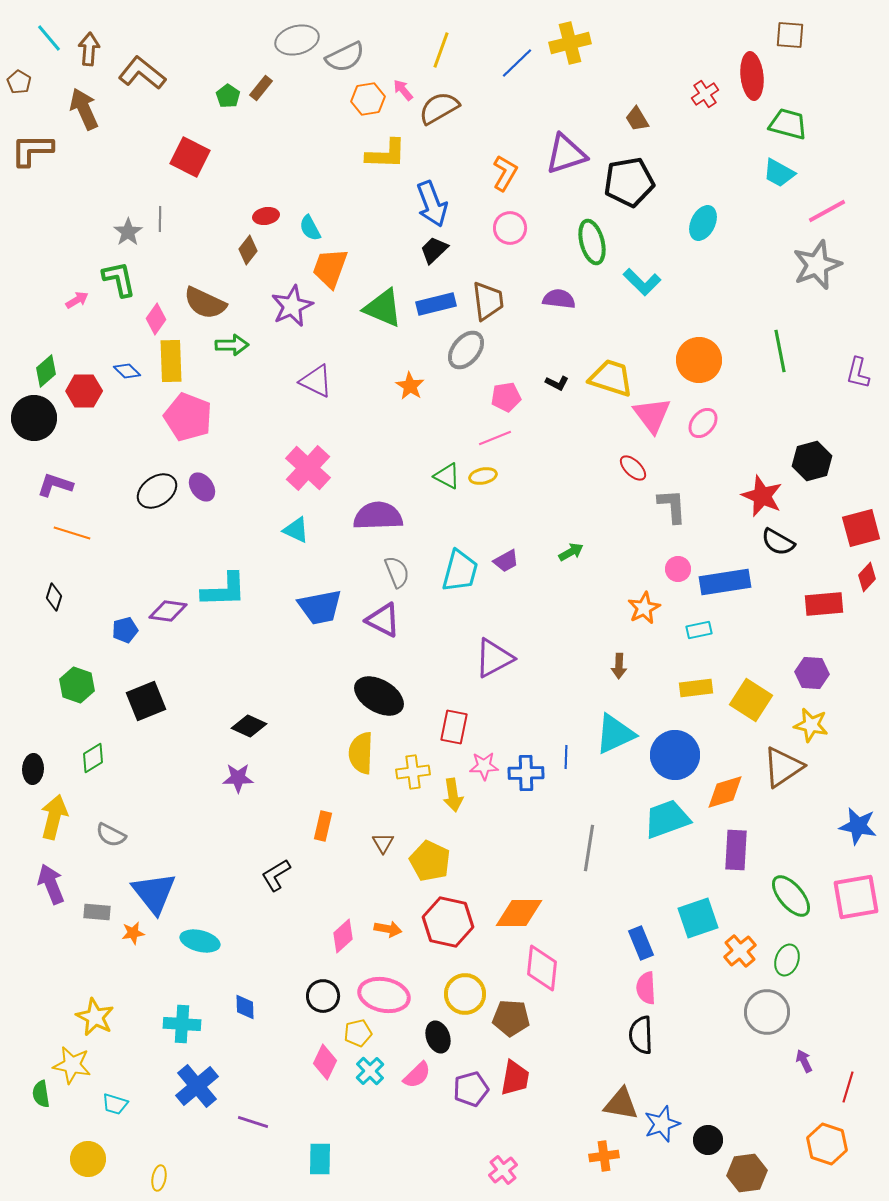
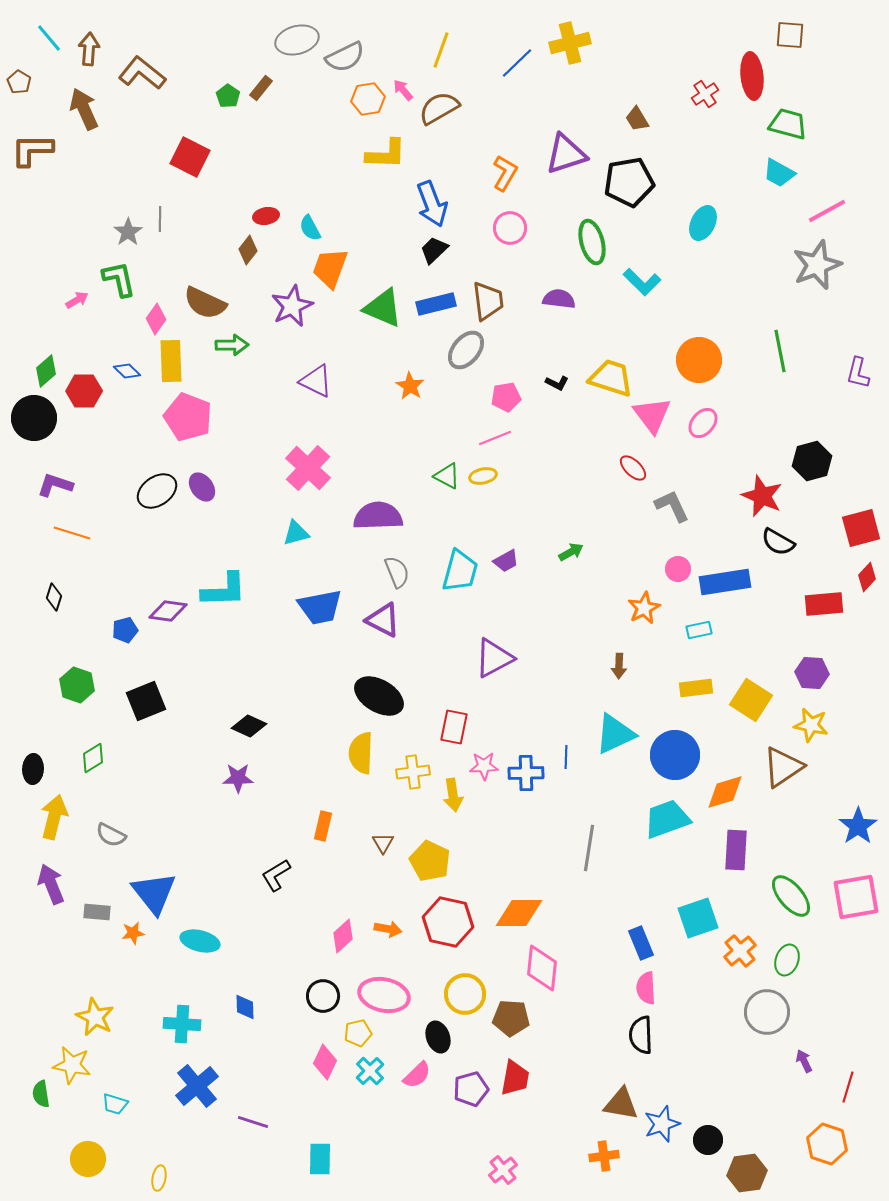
gray L-shape at (672, 506): rotated 21 degrees counterclockwise
cyan triangle at (296, 530): moved 3 px down; rotated 40 degrees counterclockwise
blue star at (858, 826): rotated 27 degrees clockwise
